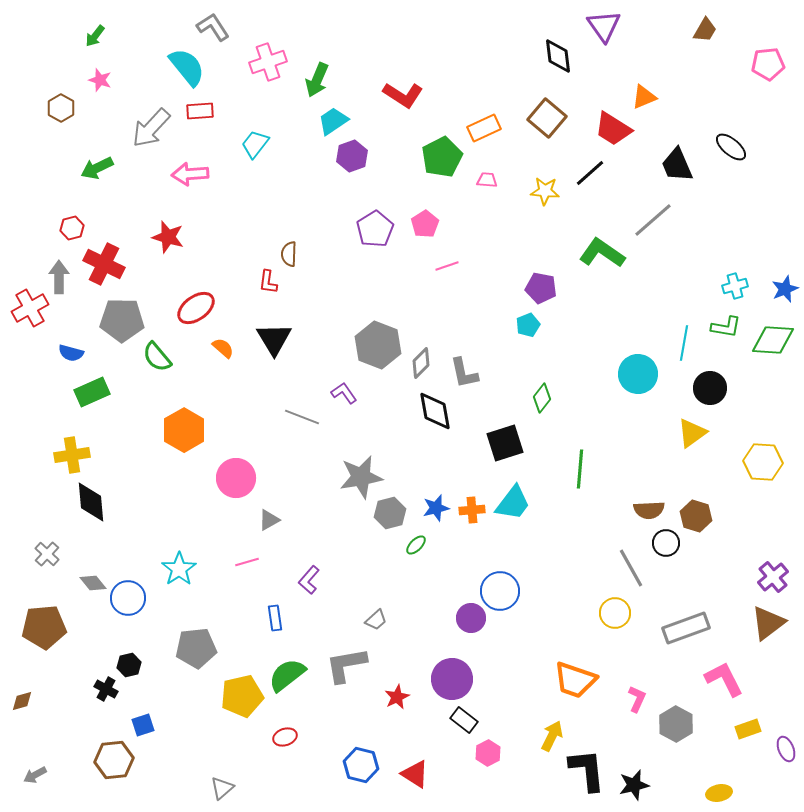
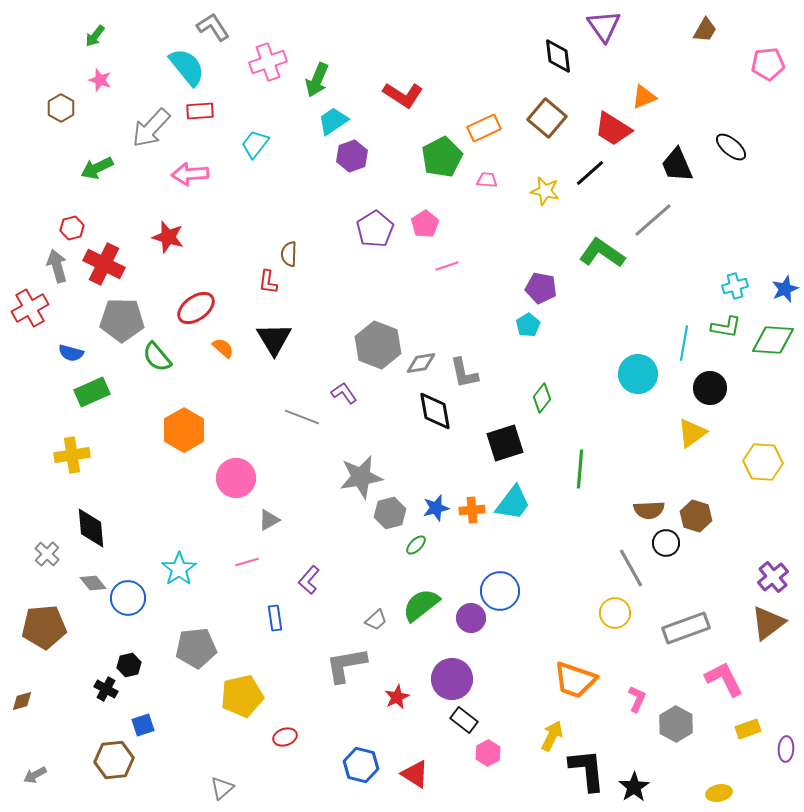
yellow star at (545, 191): rotated 8 degrees clockwise
gray arrow at (59, 277): moved 2 px left, 11 px up; rotated 16 degrees counterclockwise
cyan pentagon at (528, 325): rotated 10 degrees counterclockwise
gray diamond at (421, 363): rotated 36 degrees clockwise
black diamond at (91, 502): moved 26 px down
green semicircle at (287, 675): moved 134 px right, 70 px up
purple ellipse at (786, 749): rotated 25 degrees clockwise
black star at (634, 785): moved 2 px down; rotated 20 degrees counterclockwise
